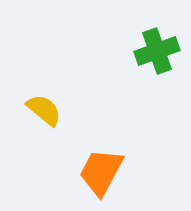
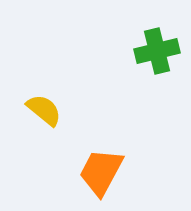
green cross: rotated 6 degrees clockwise
